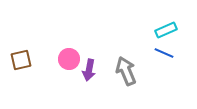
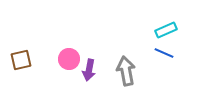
gray arrow: rotated 12 degrees clockwise
